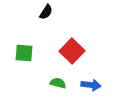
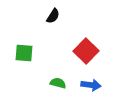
black semicircle: moved 7 px right, 4 px down
red square: moved 14 px right
